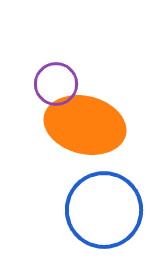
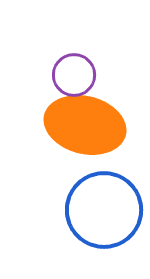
purple circle: moved 18 px right, 9 px up
